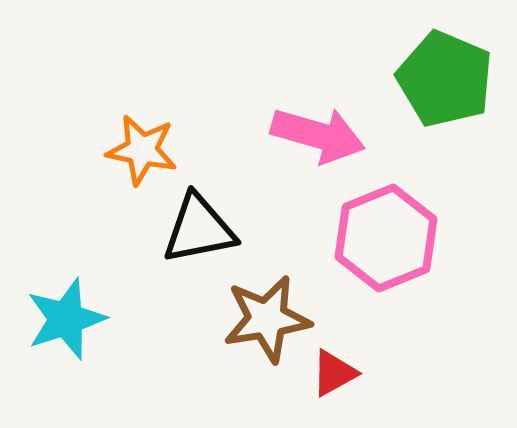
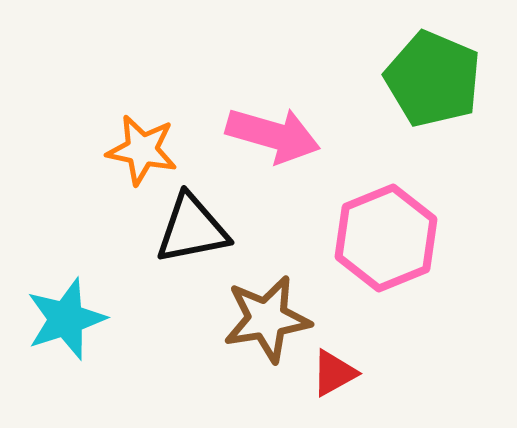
green pentagon: moved 12 px left
pink arrow: moved 45 px left
black triangle: moved 7 px left
